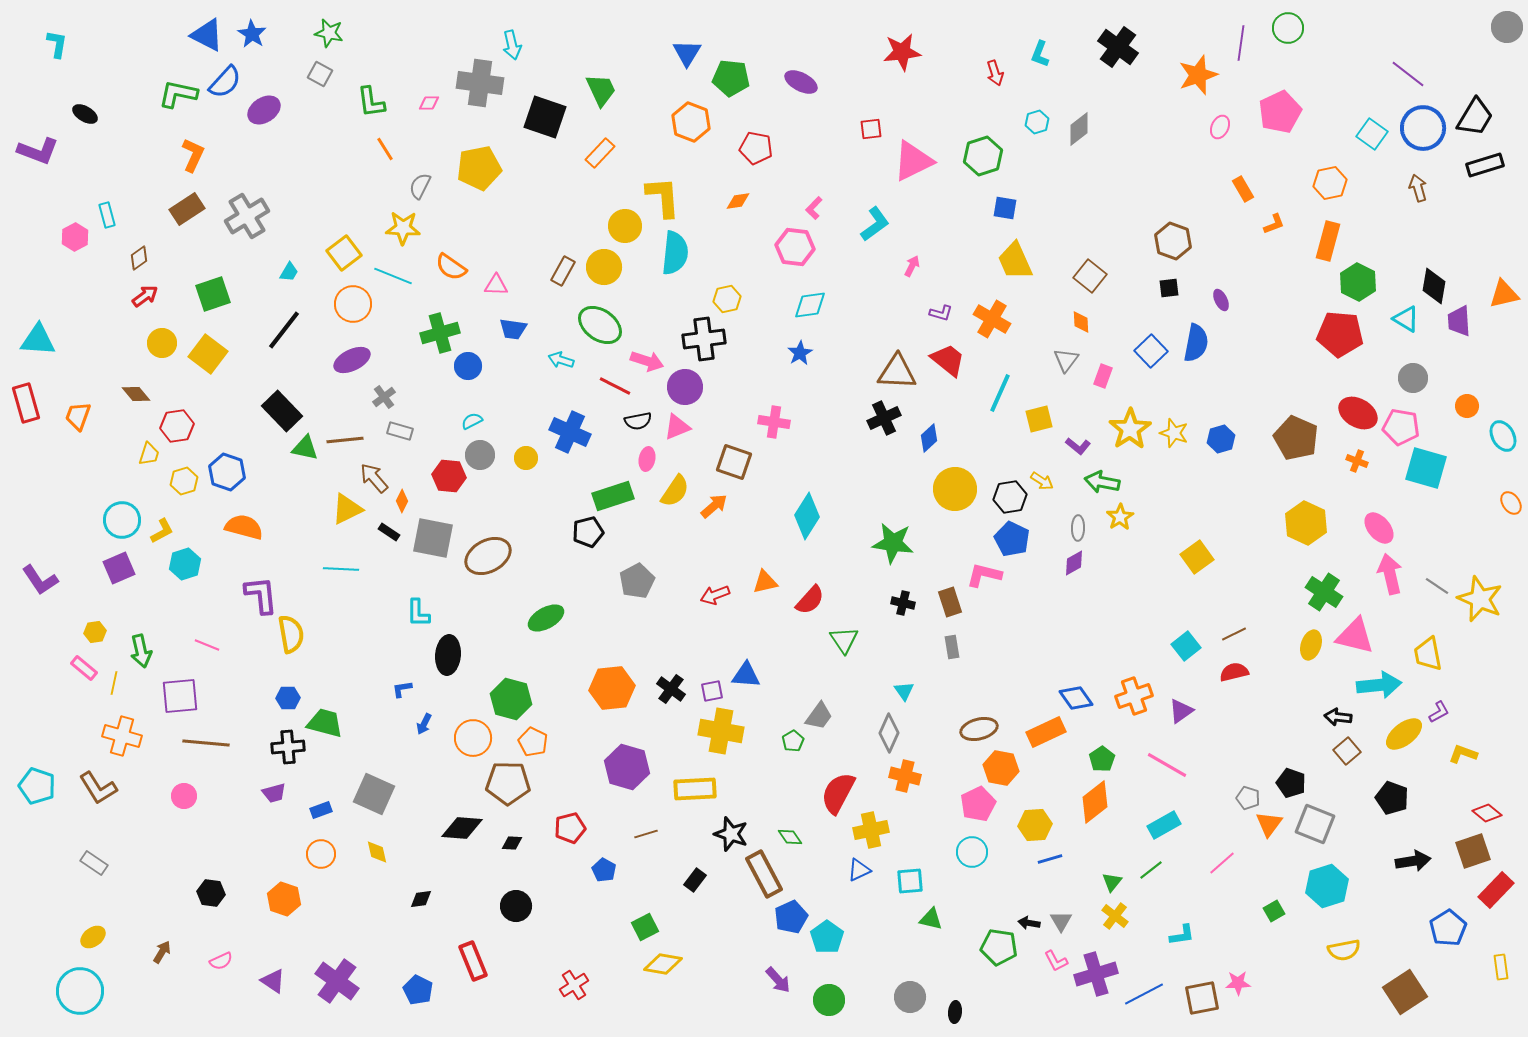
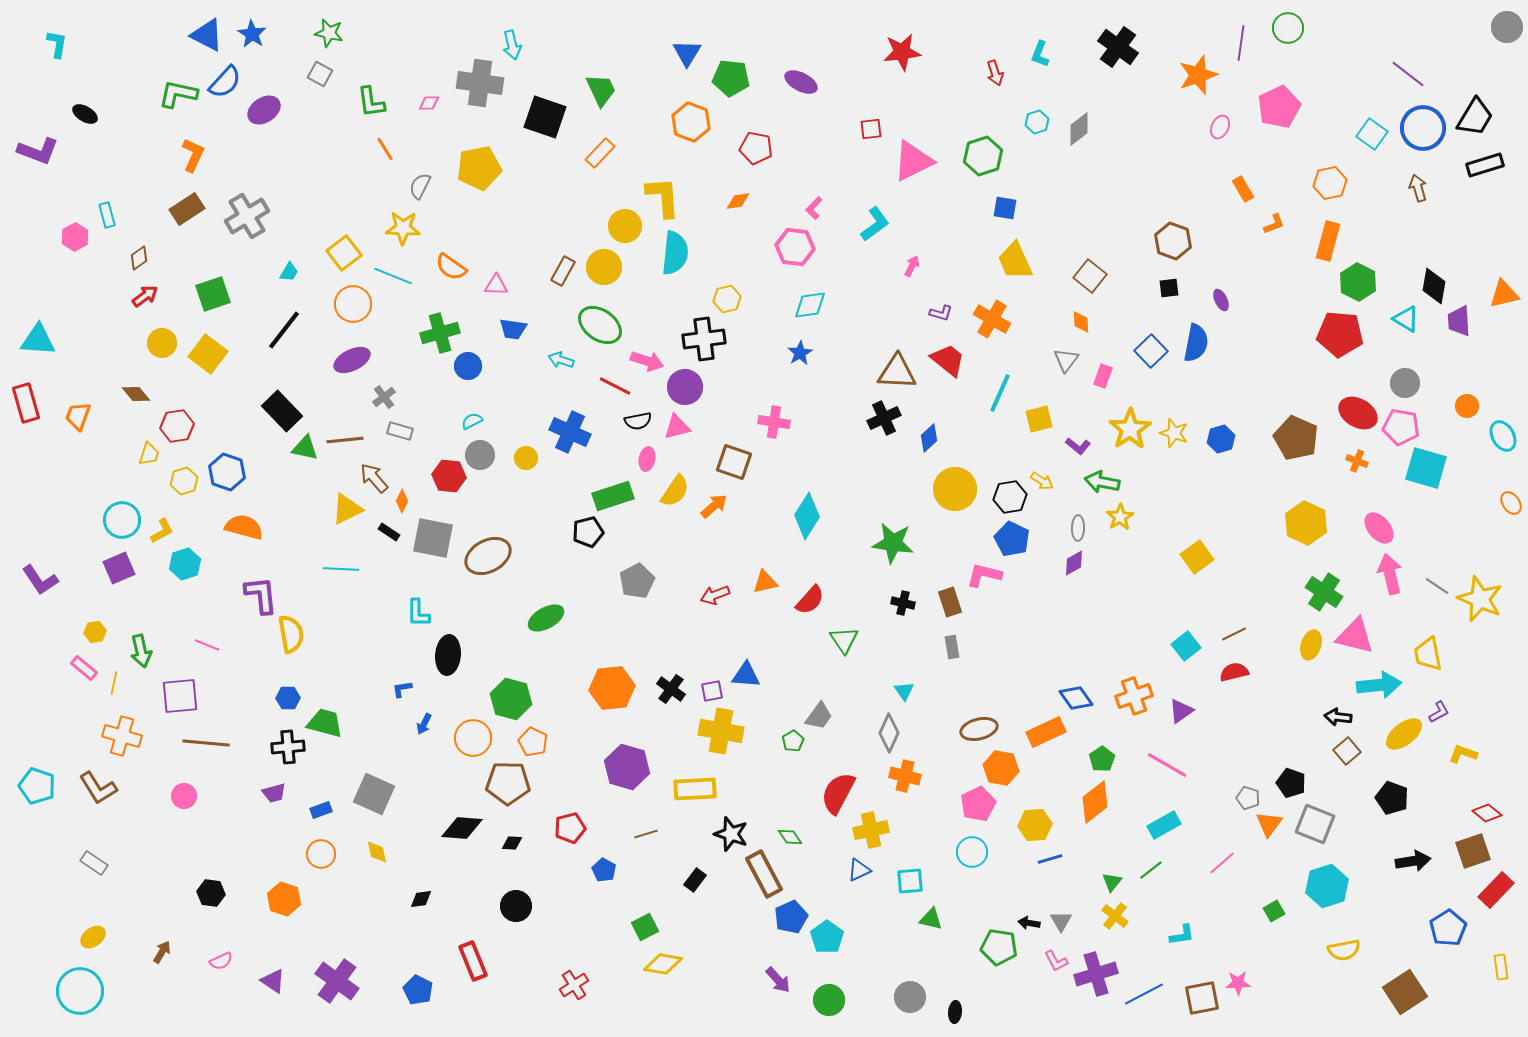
pink pentagon at (1280, 112): moved 1 px left, 5 px up
gray circle at (1413, 378): moved 8 px left, 5 px down
pink triangle at (677, 427): rotated 8 degrees clockwise
